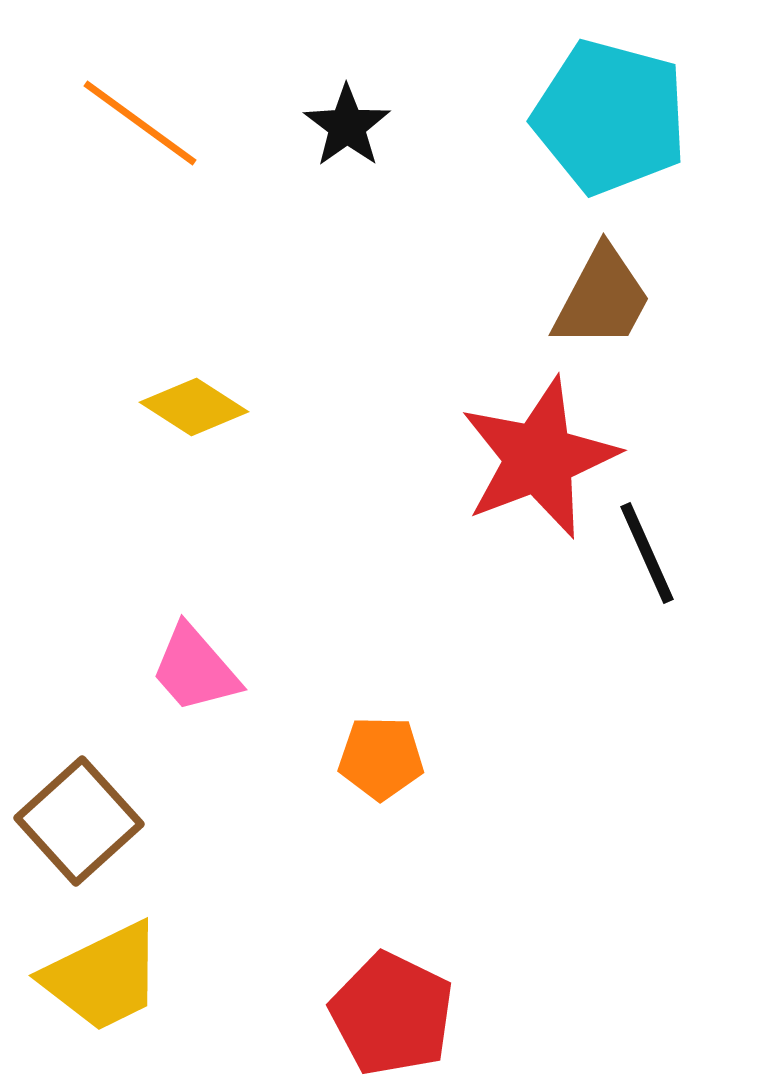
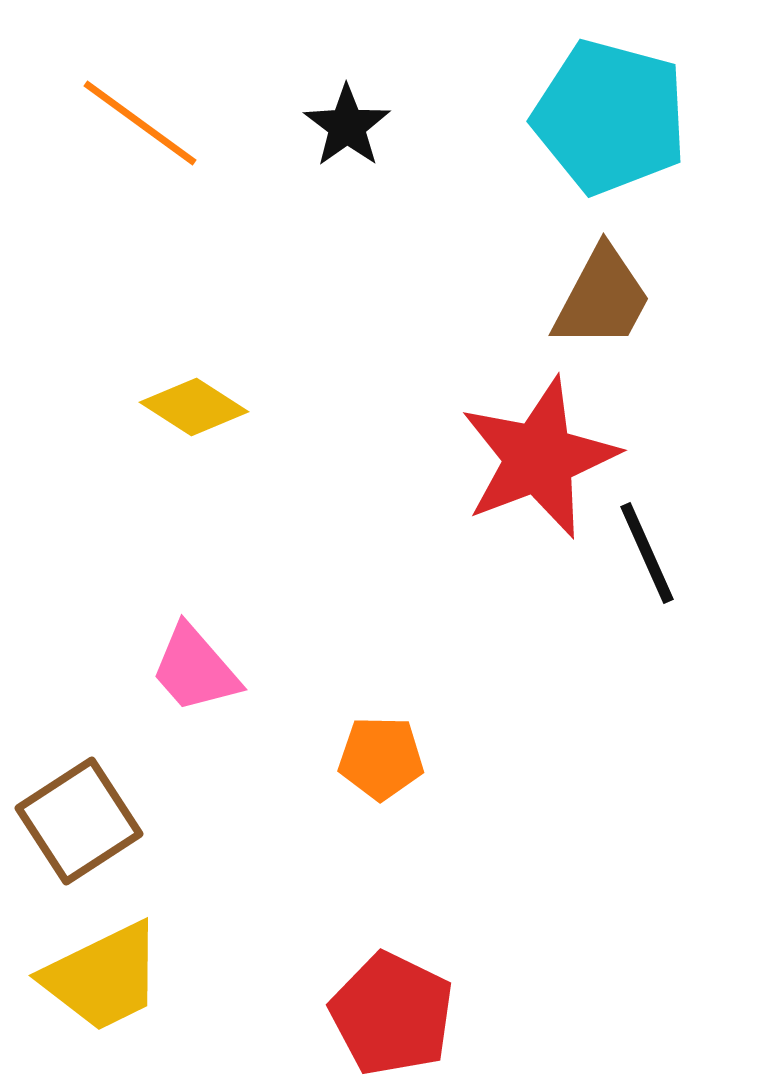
brown square: rotated 9 degrees clockwise
